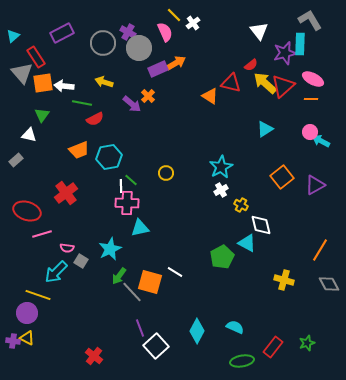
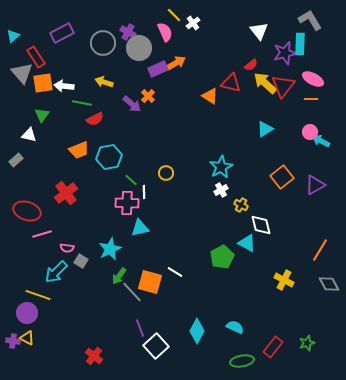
red triangle at (283, 86): rotated 10 degrees counterclockwise
white line at (121, 186): moved 23 px right, 6 px down
yellow cross at (284, 280): rotated 12 degrees clockwise
